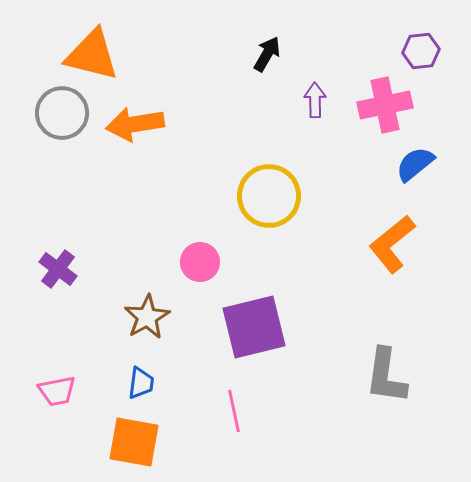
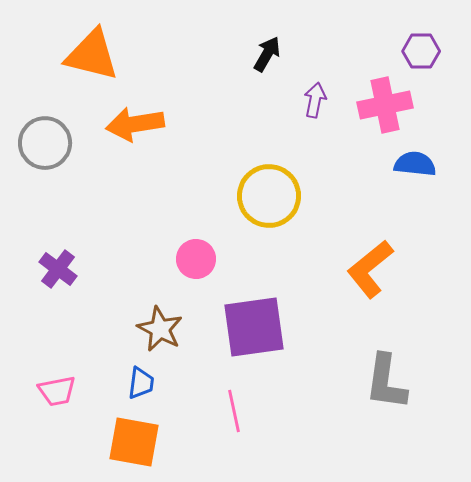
purple hexagon: rotated 6 degrees clockwise
purple arrow: rotated 12 degrees clockwise
gray circle: moved 17 px left, 30 px down
blue semicircle: rotated 45 degrees clockwise
orange L-shape: moved 22 px left, 25 px down
pink circle: moved 4 px left, 3 px up
brown star: moved 13 px right, 12 px down; rotated 15 degrees counterclockwise
purple square: rotated 6 degrees clockwise
gray L-shape: moved 6 px down
